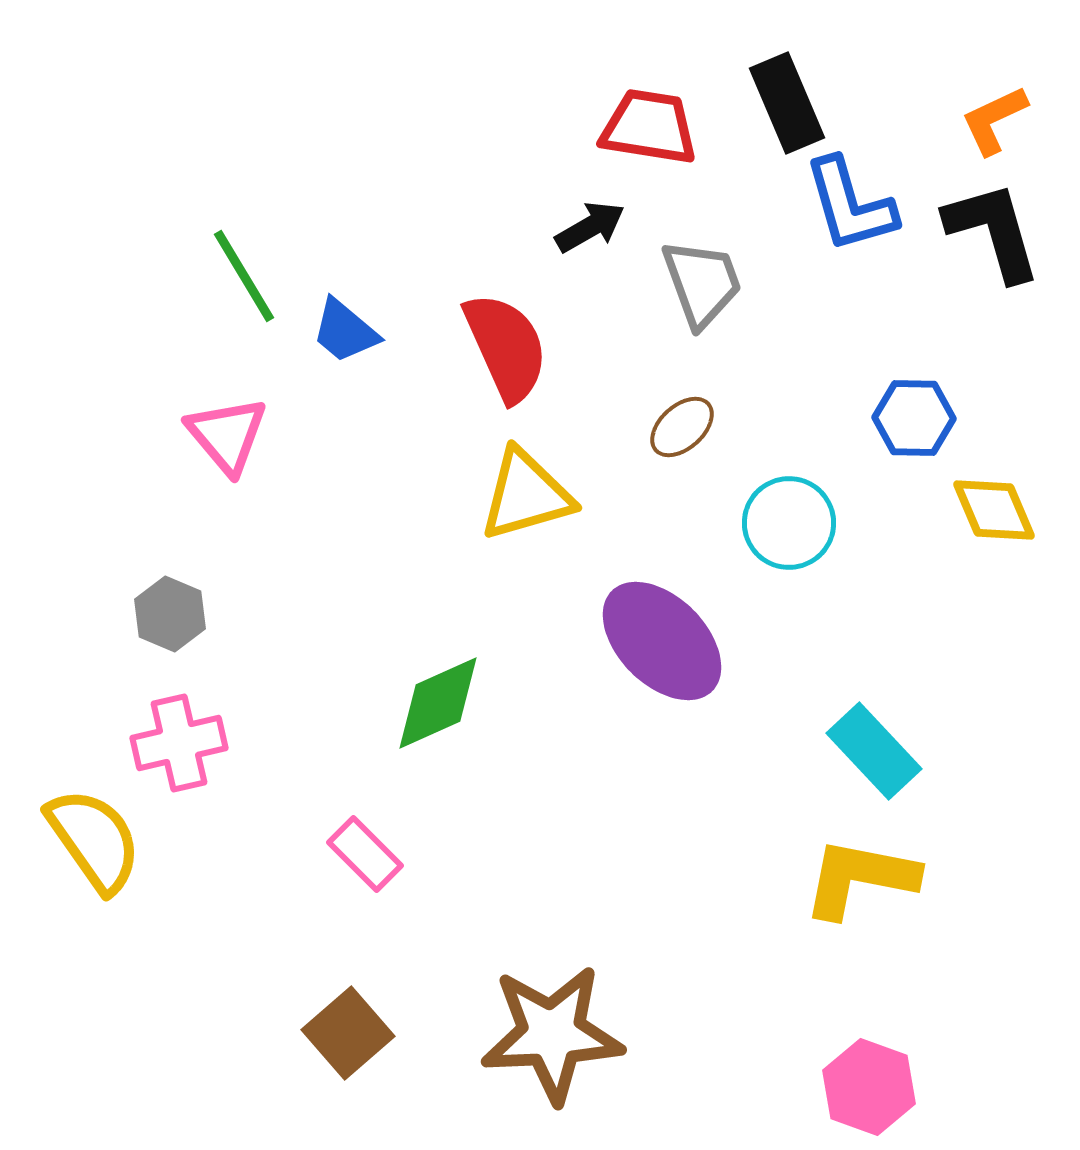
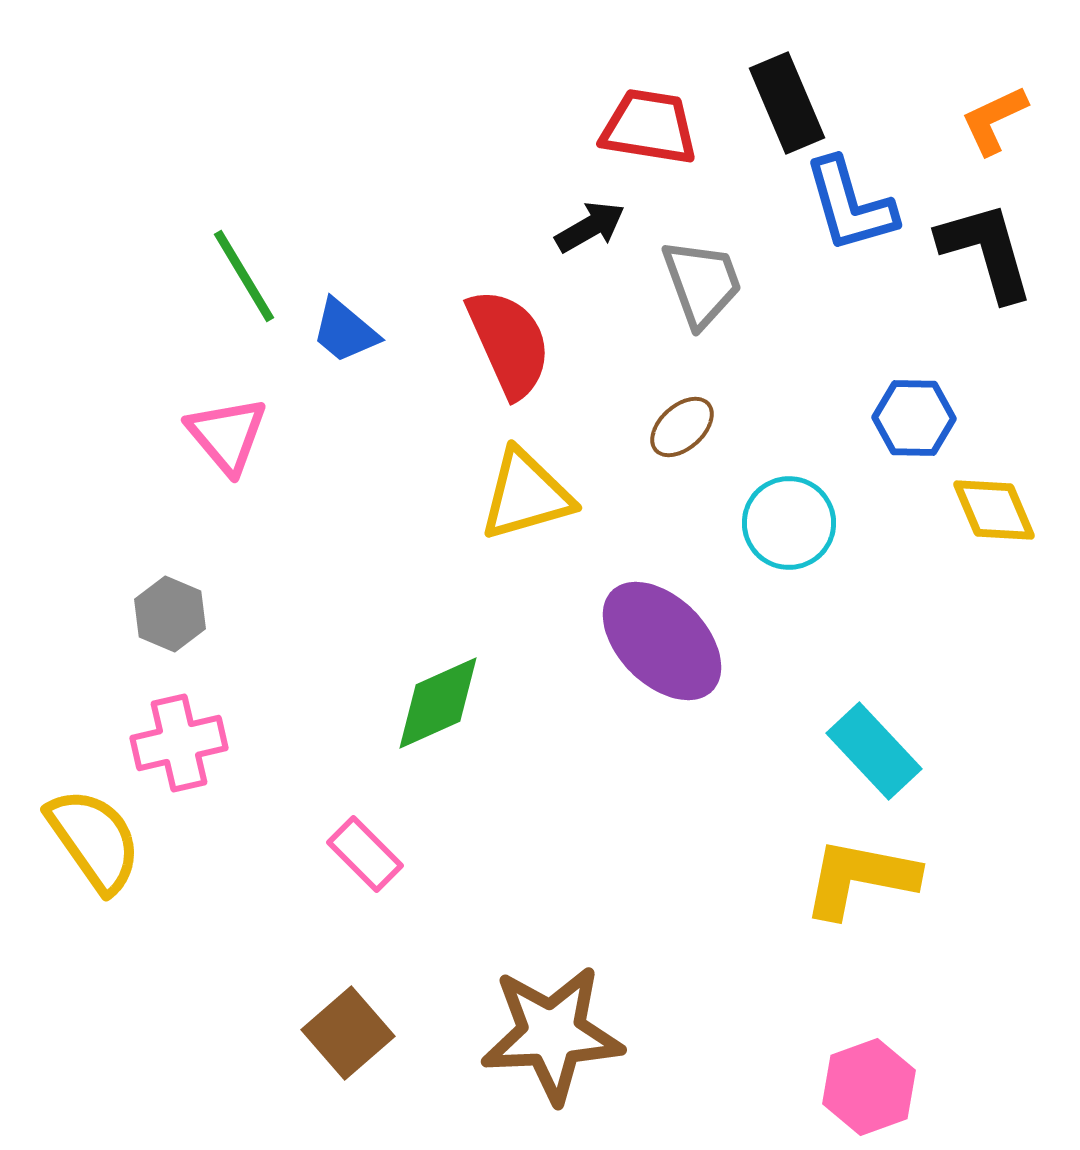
black L-shape: moved 7 px left, 20 px down
red semicircle: moved 3 px right, 4 px up
pink hexagon: rotated 20 degrees clockwise
